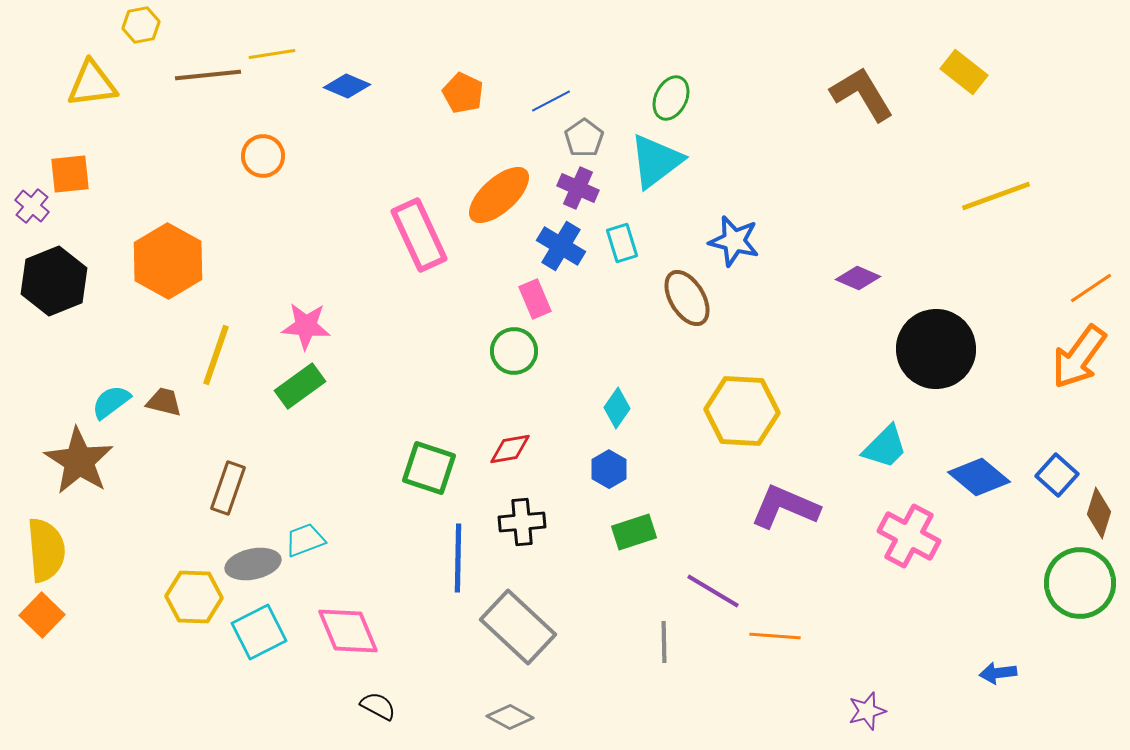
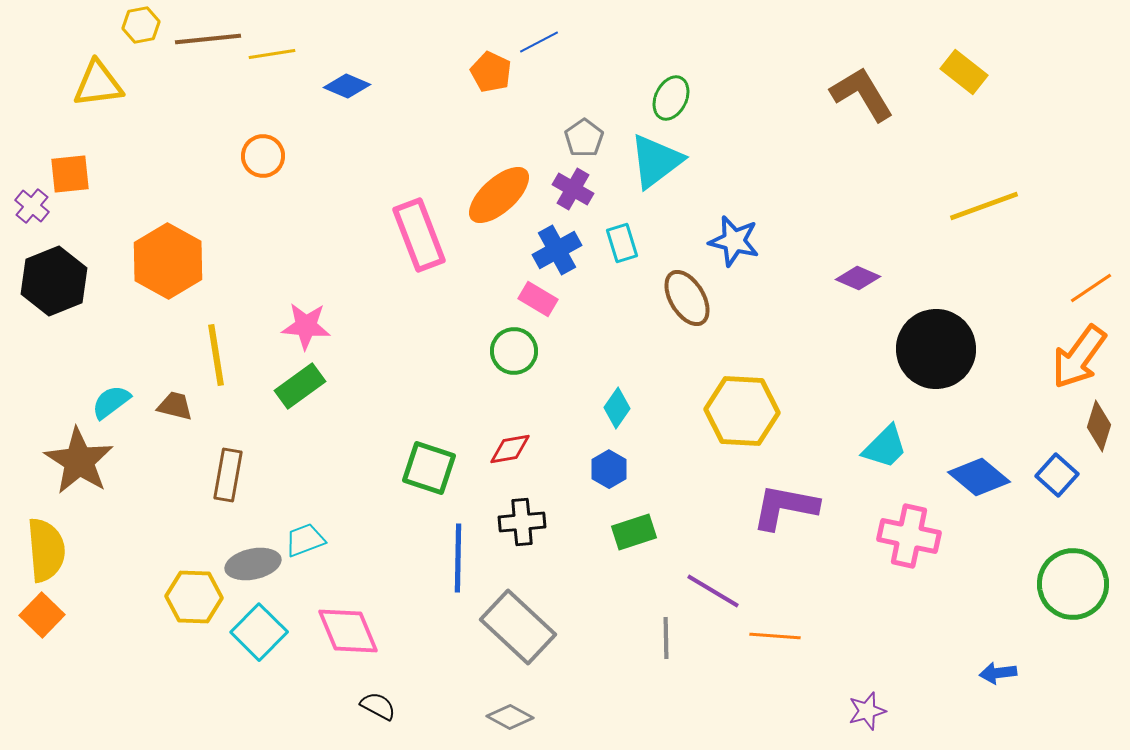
brown line at (208, 75): moved 36 px up
yellow triangle at (92, 84): moved 6 px right
orange pentagon at (463, 93): moved 28 px right, 21 px up
blue line at (551, 101): moved 12 px left, 59 px up
purple cross at (578, 188): moved 5 px left, 1 px down; rotated 6 degrees clockwise
yellow line at (996, 196): moved 12 px left, 10 px down
pink rectangle at (419, 235): rotated 4 degrees clockwise
blue cross at (561, 246): moved 4 px left, 4 px down; rotated 30 degrees clockwise
pink rectangle at (535, 299): moved 3 px right; rotated 36 degrees counterclockwise
yellow line at (216, 355): rotated 28 degrees counterclockwise
brown trapezoid at (164, 402): moved 11 px right, 4 px down
brown rectangle at (228, 488): moved 13 px up; rotated 9 degrees counterclockwise
purple L-shape at (785, 507): rotated 12 degrees counterclockwise
brown diamond at (1099, 513): moved 87 px up
pink cross at (909, 536): rotated 16 degrees counterclockwise
green circle at (1080, 583): moved 7 px left, 1 px down
cyan square at (259, 632): rotated 18 degrees counterclockwise
gray line at (664, 642): moved 2 px right, 4 px up
